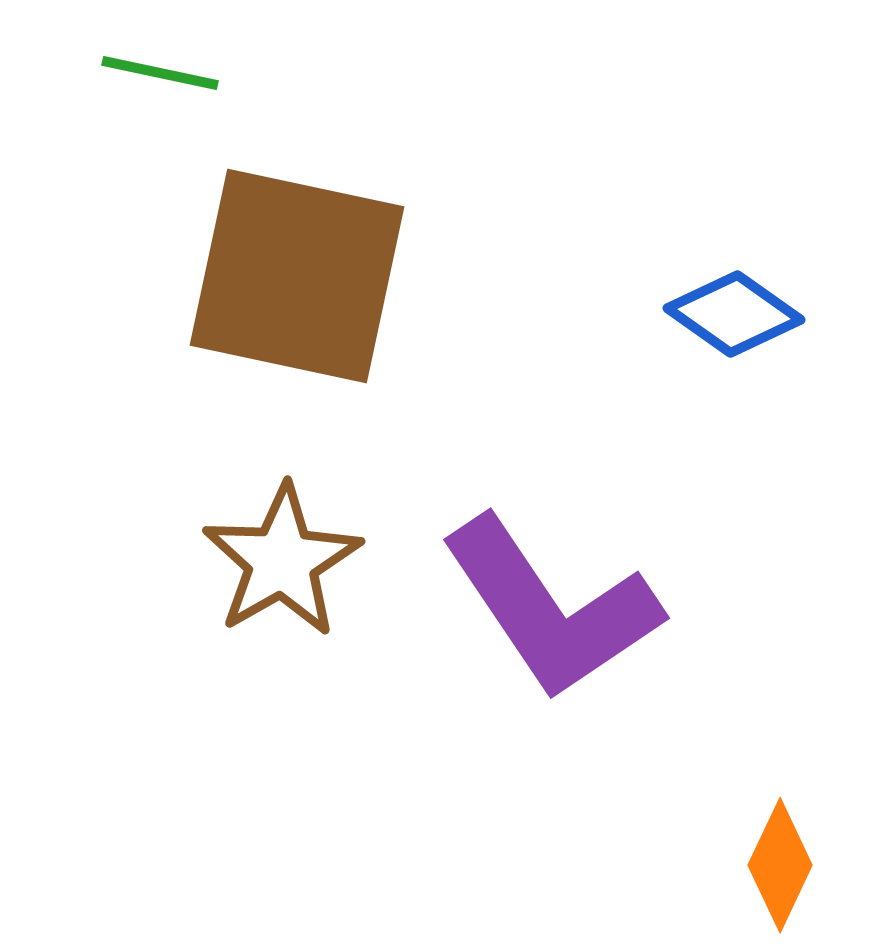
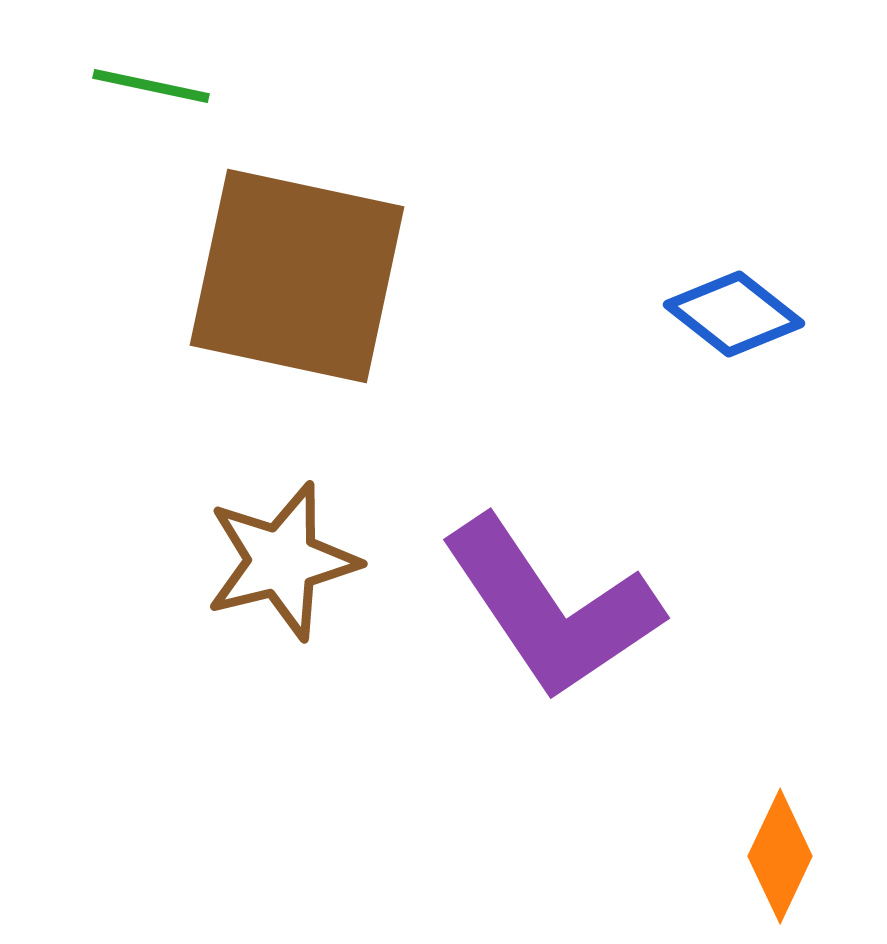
green line: moved 9 px left, 13 px down
blue diamond: rotated 3 degrees clockwise
brown star: rotated 16 degrees clockwise
orange diamond: moved 9 px up
